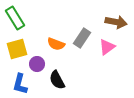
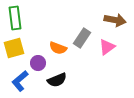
green rectangle: rotated 25 degrees clockwise
brown arrow: moved 1 px left, 2 px up
orange semicircle: moved 2 px right, 4 px down
yellow square: moved 3 px left, 1 px up
purple circle: moved 1 px right, 1 px up
black semicircle: rotated 84 degrees counterclockwise
blue L-shape: moved 3 px up; rotated 35 degrees clockwise
